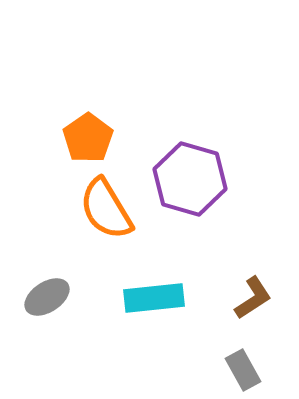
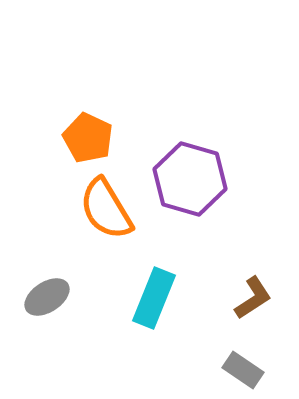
orange pentagon: rotated 12 degrees counterclockwise
cyan rectangle: rotated 62 degrees counterclockwise
gray rectangle: rotated 27 degrees counterclockwise
